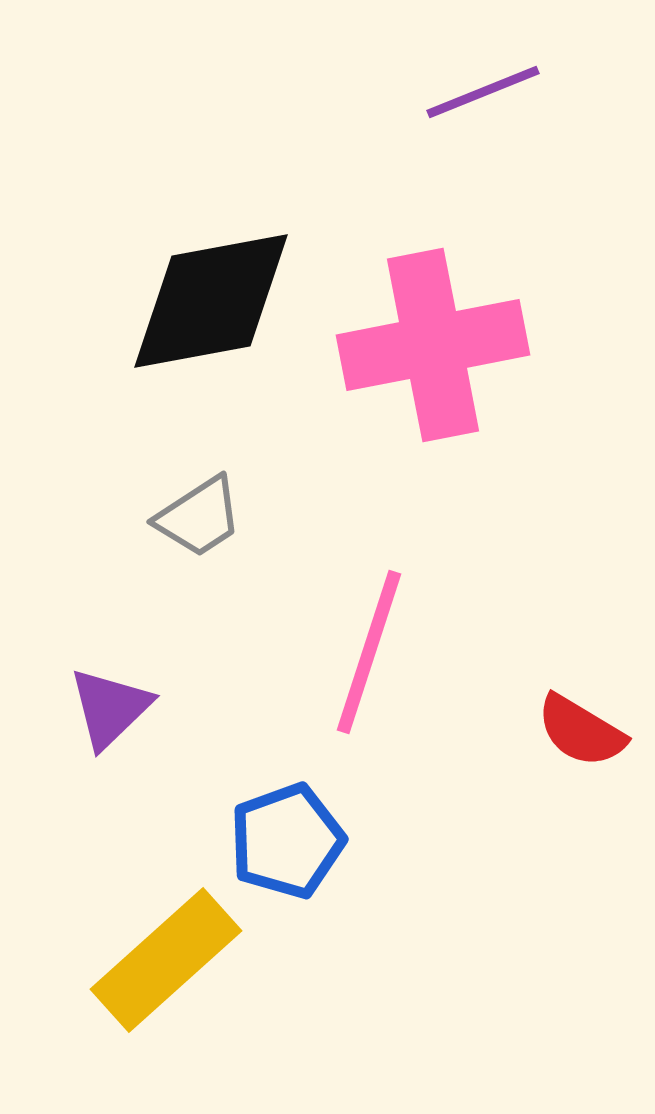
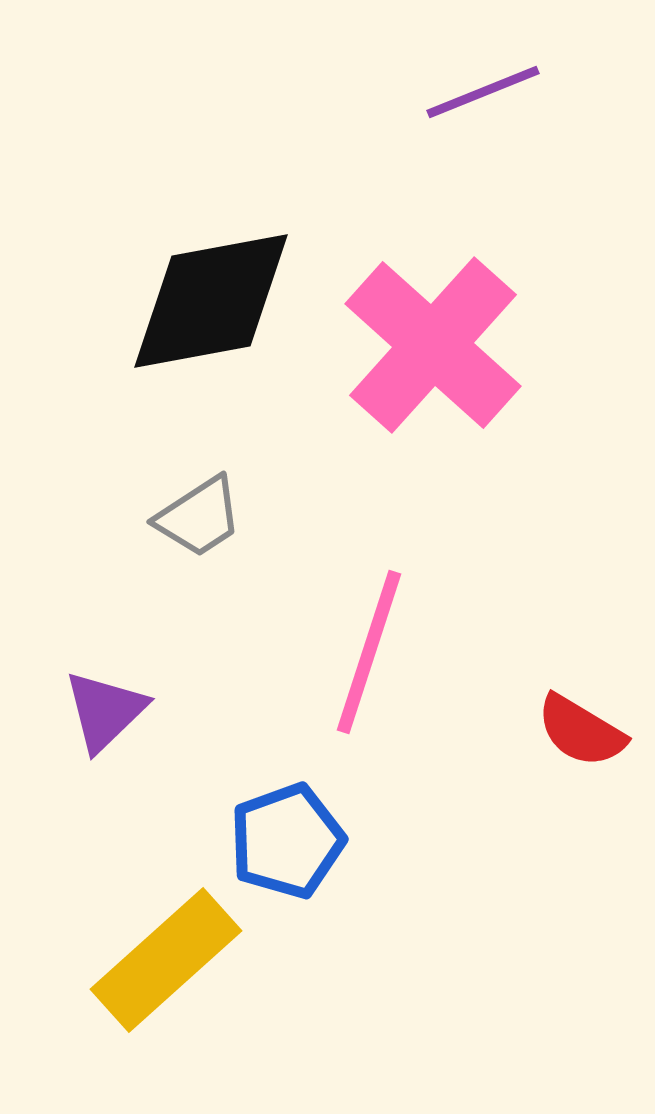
pink cross: rotated 37 degrees counterclockwise
purple triangle: moved 5 px left, 3 px down
